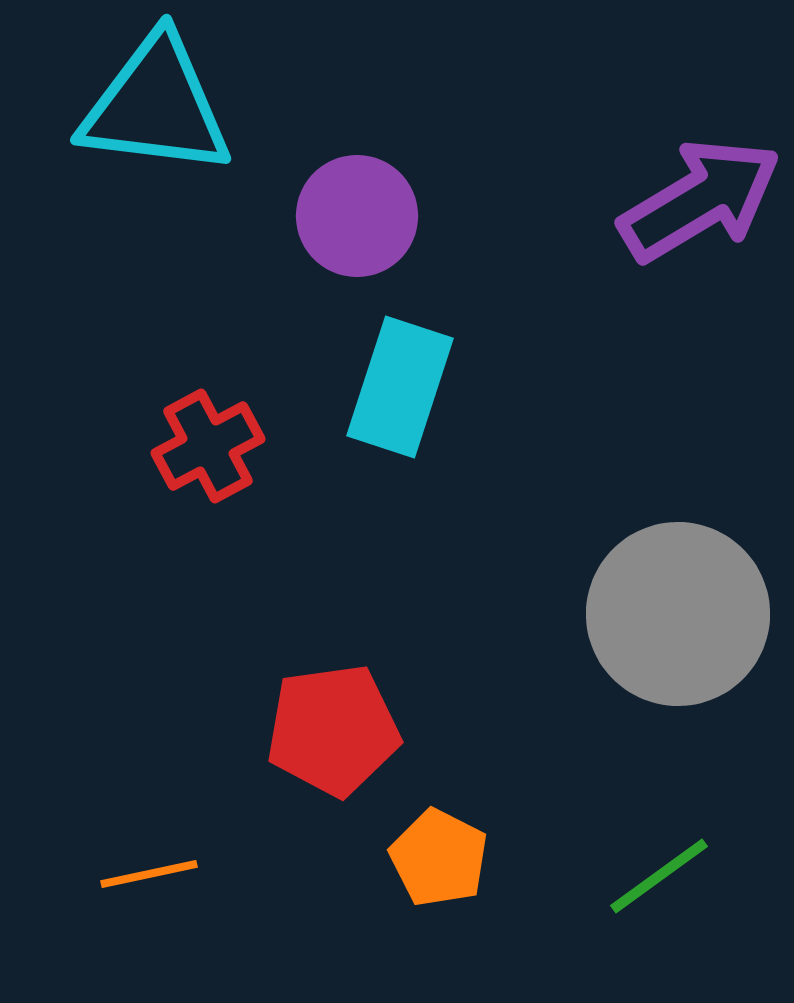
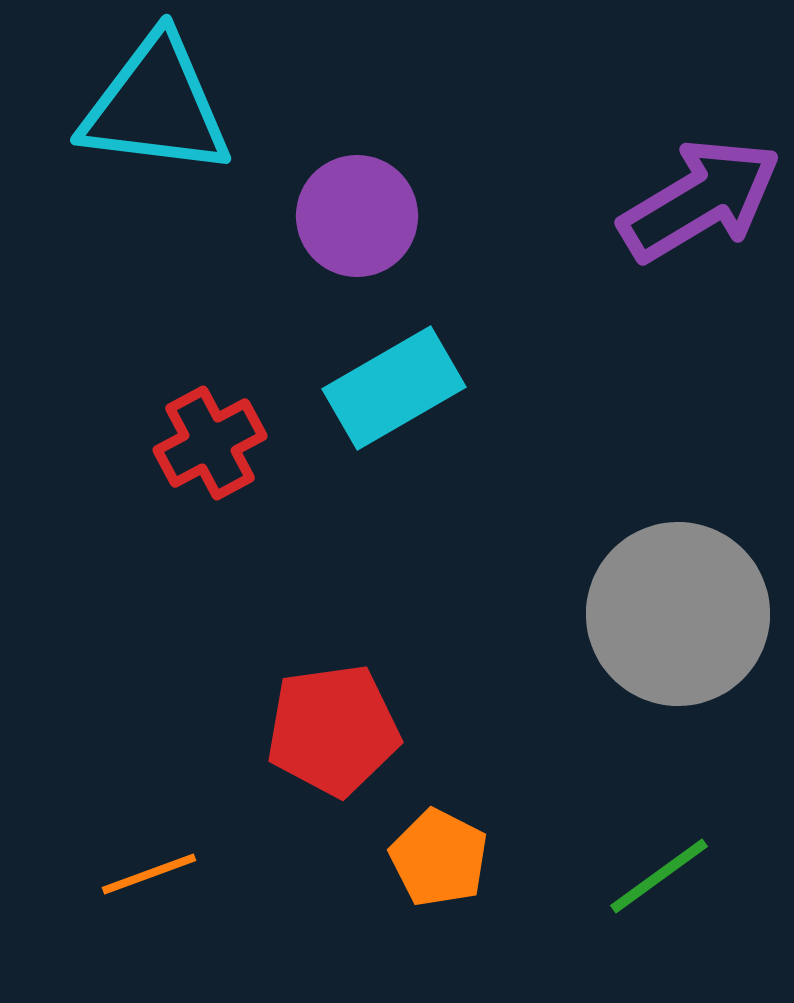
cyan rectangle: moved 6 px left, 1 px down; rotated 42 degrees clockwise
red cross: moved 2 px right, 3 px up
orange line: rotated 8 degrees counterclockwise
